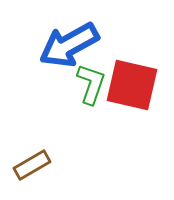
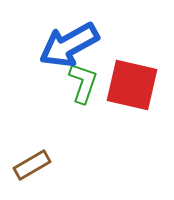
green L-shape: moved 8 px left, 1 px up
